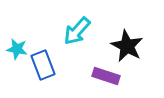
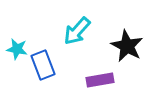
purple rectangle: moved 6 px left, 4 px down; rotated 28 degrees counterclockwise
